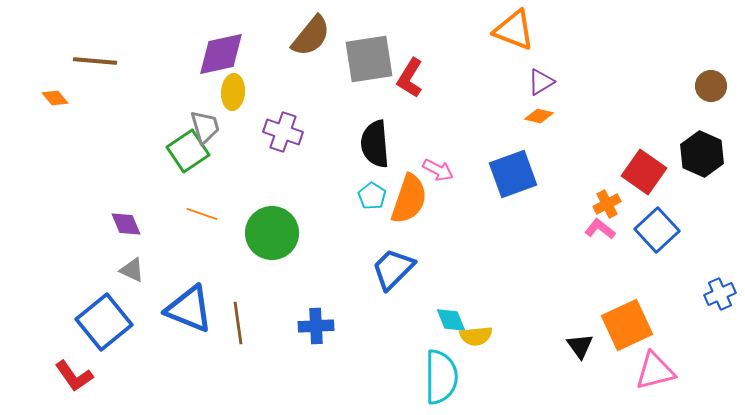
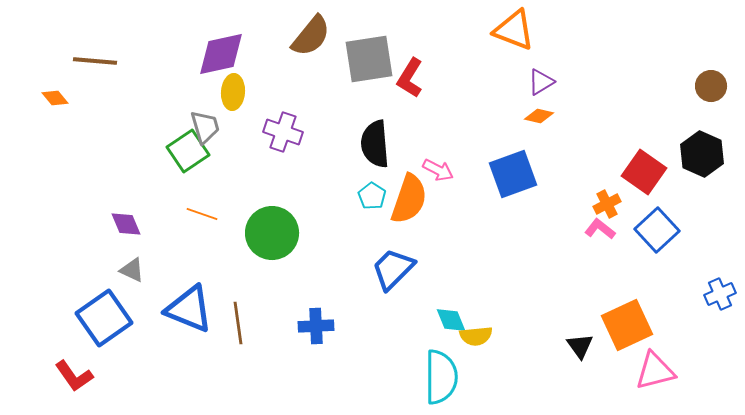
blue square at (104, 322): moved 4 px up; rotated 4 degrees clockwise
